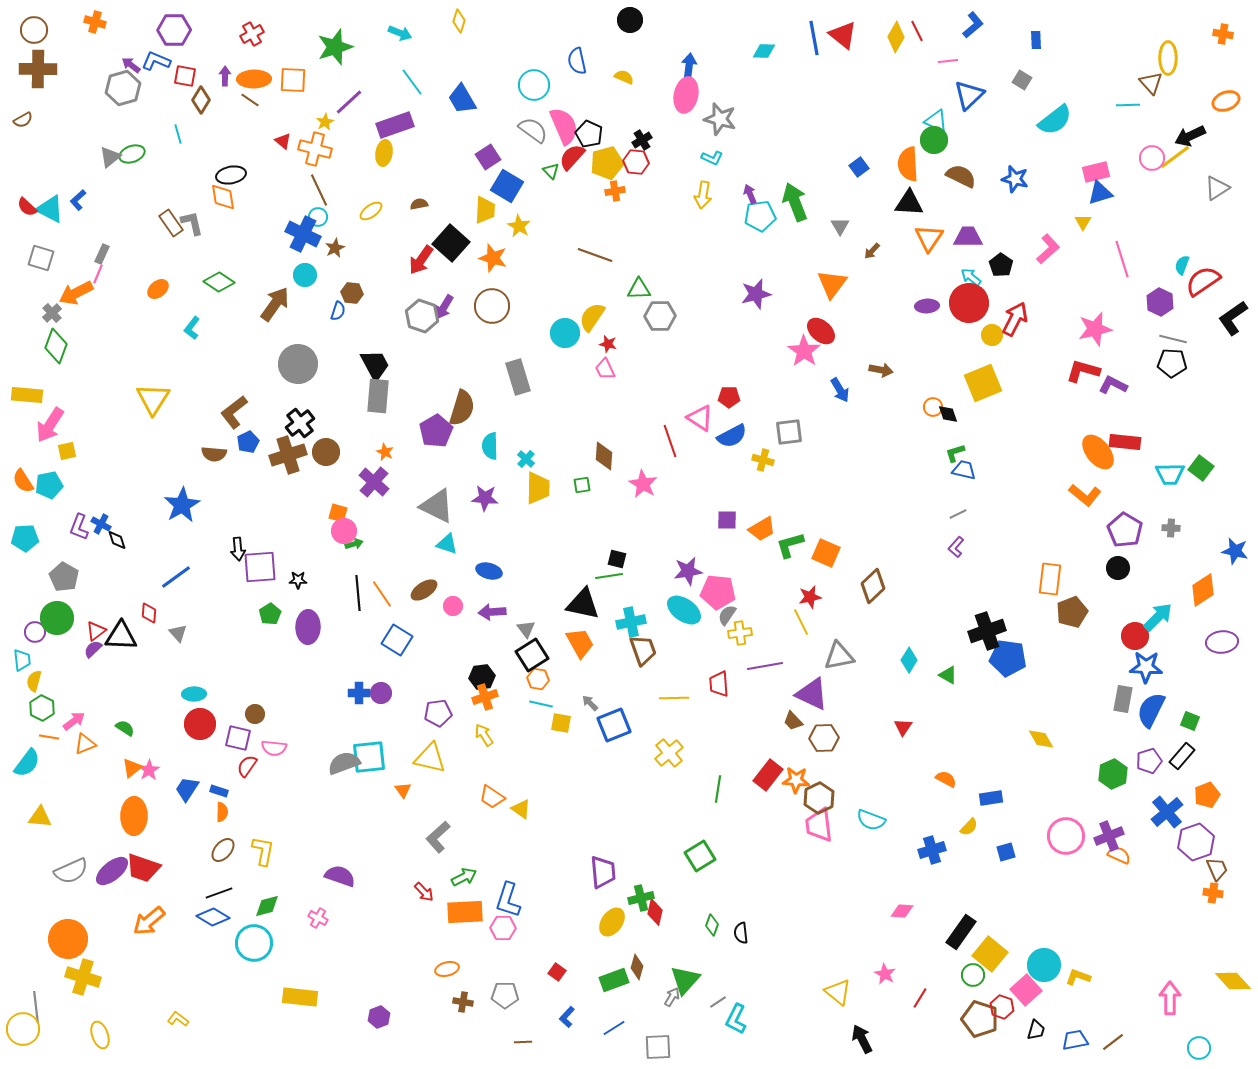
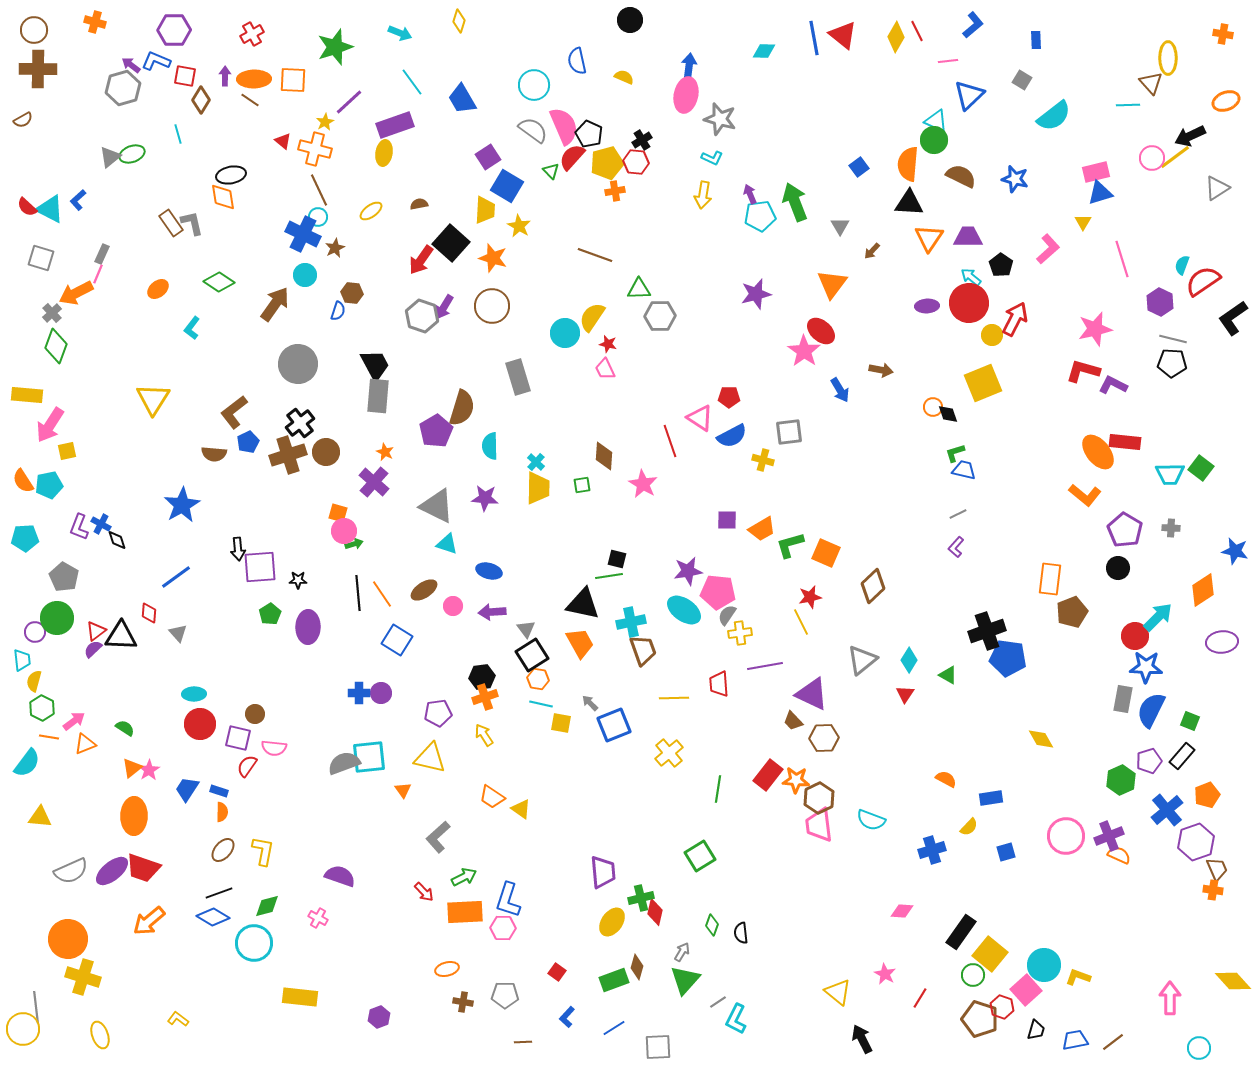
cyan semicircle at (1055, 120): moved 1 px left, 4 px up
orange semicircle at (908, 164): rotated 8 degrees clockwise
cyan cross at (526, 459): moved 10 px right, 3 px down
gray triangle at (839, 656): moved 23 px right, 4 px down; rotated 28 degrees counterclockwise
red triangle at (903, 727): moved 2 px right, 33 px up
green hexagon at (1113, 774): moved 8 px right, 6 px down
blue cross at (1167, 812): moved 2 px up
orange cross at (1213, 893): moved 3 px up
gray arrow at (672, 997): moved 10 px right, 45 px up
